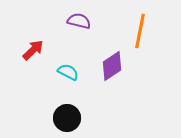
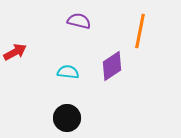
red arrow: moved 18 px left, 2 px down; rotated 15 degrees clockwise
cyan semicircle: rotated 20 degrees counterclockwise
